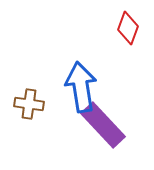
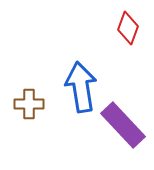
brown cross: rotated 8 degrees counterclockwise
purple rectangle: moved 20 px right
